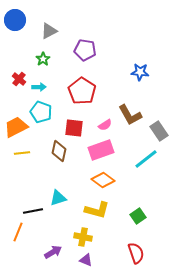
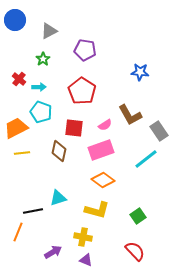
orange trapezoid: moved 1 px down
red semicircle: moved 1 px left, 2 px up; rotated 25 degrees counterclockwise
